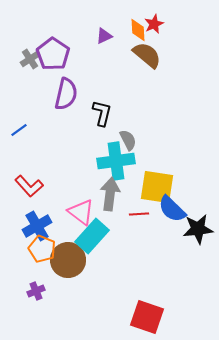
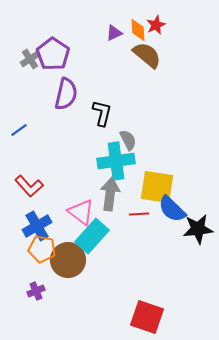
red star: moved 2 px right, 1 px down
purple triangle: moved 10 px right, 3 px up
orange pentagon: rotated 12 degrees counterclockwise
